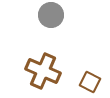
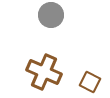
brown cross: moved 1 px right, 1 px down
